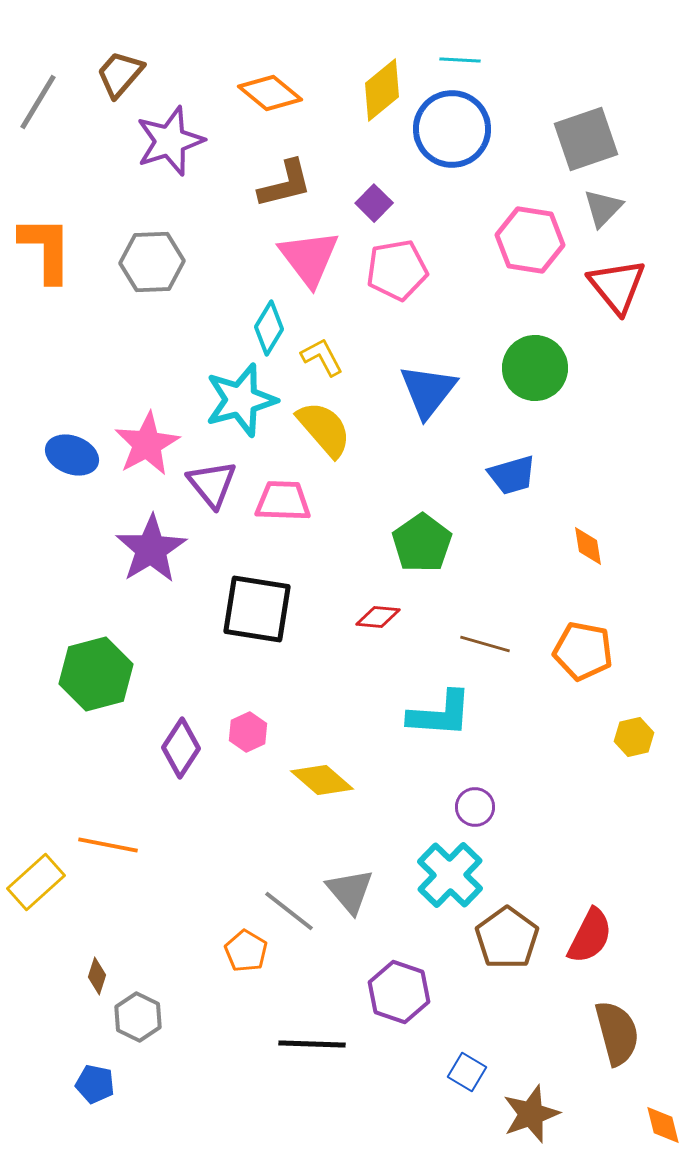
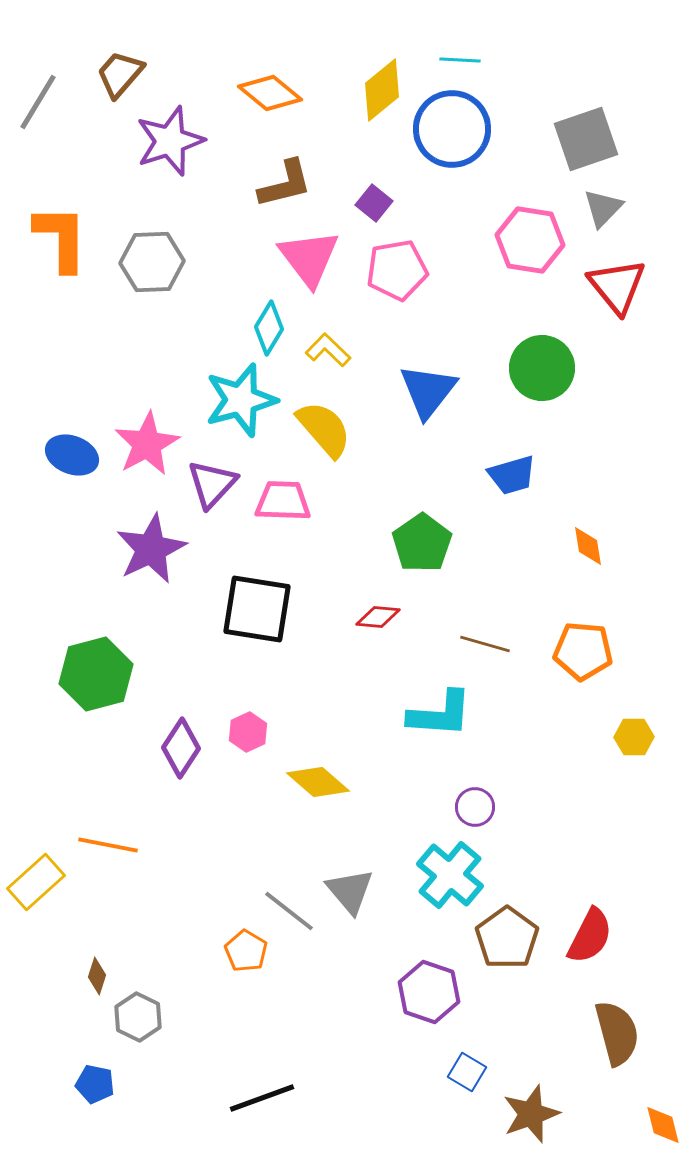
purple square at (374, 203): rotated 6 degrees counterclockwise
orange L-shape at (46, 249): moved 15 px right, 11 px up
yellow L-shape at (322, 357): moved 6 px right, 7 px up; rotated 18 degrees counterclockwise
green circle at (535, 368): moved 7 px right
purple triangle at (212, 484): rotated 22 degrees clockwise
purple star at (151, 549): rotated 6 degrees clockwise
orange pentagon at (583, 651): rotated 6 degrees counterclockwise
yellow hexagon at (634, 737): rotated 12 degrees clockwise
yellow diamond at (322, 780): moved 4 px left, 2 px down
cyan cross at (450, 875): rotated 4 degrees counterclockwise
purple hexagon at (399, 992): moved 30 px right
black line at (312, 1044): moved 50 px left, 54 px down; rotated 22 degrees counterclockwise
